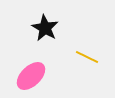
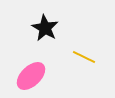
yellow line: moved 3 px left
